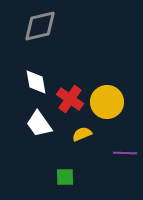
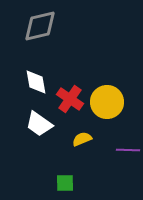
white trapezoid: rotated 20 degrees counterclockwise
yellow semicircle: moved 5 px down
purple line: moved 3 px right, 3 px up
green square: moved 6 px down
